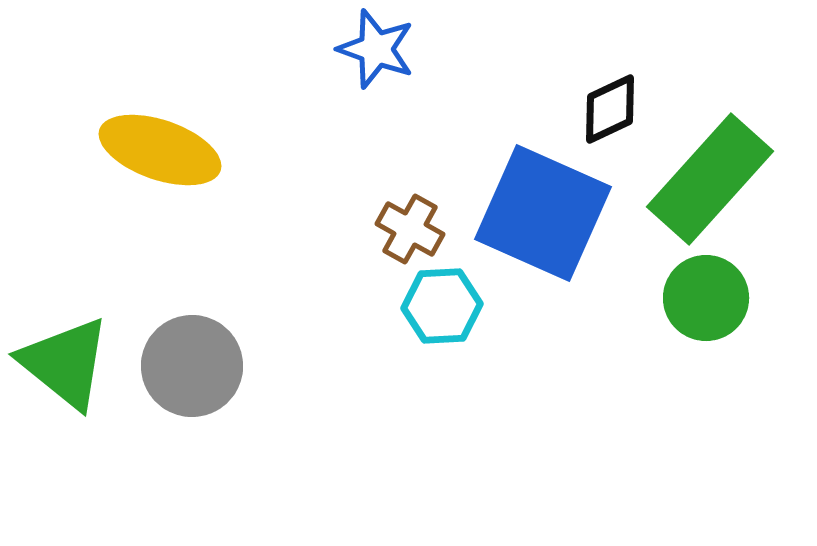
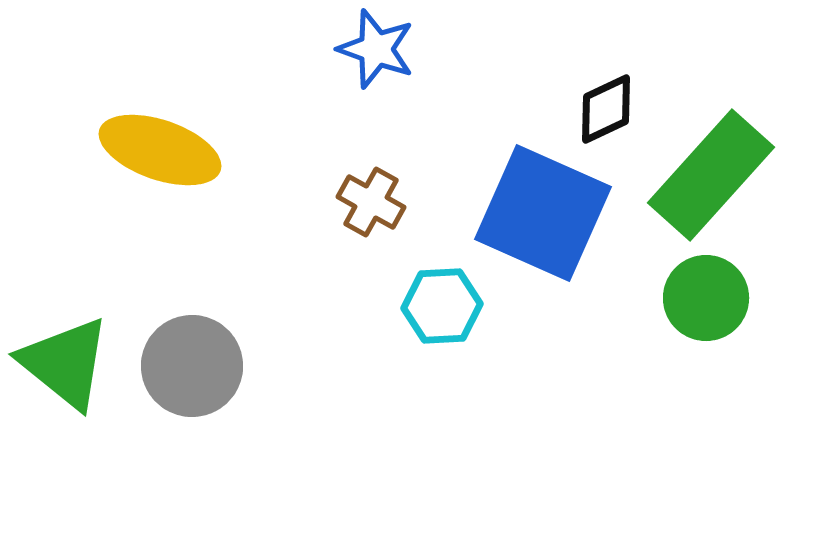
black diamond: moved 4 px left
green rectangle: moved 1 px right, 4 px up
brown cross: moved 39 px left, 27 px up
